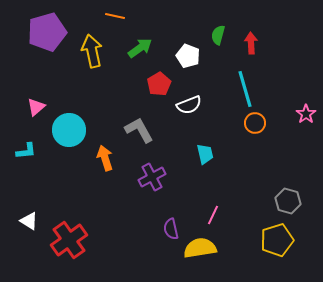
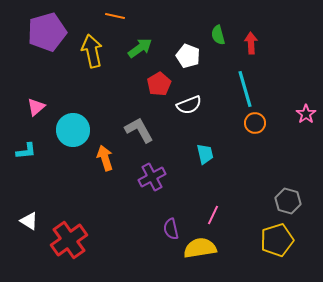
green semicircle: rotated 30 degrees counterclockwise
cyan circle: moved 4 px right
